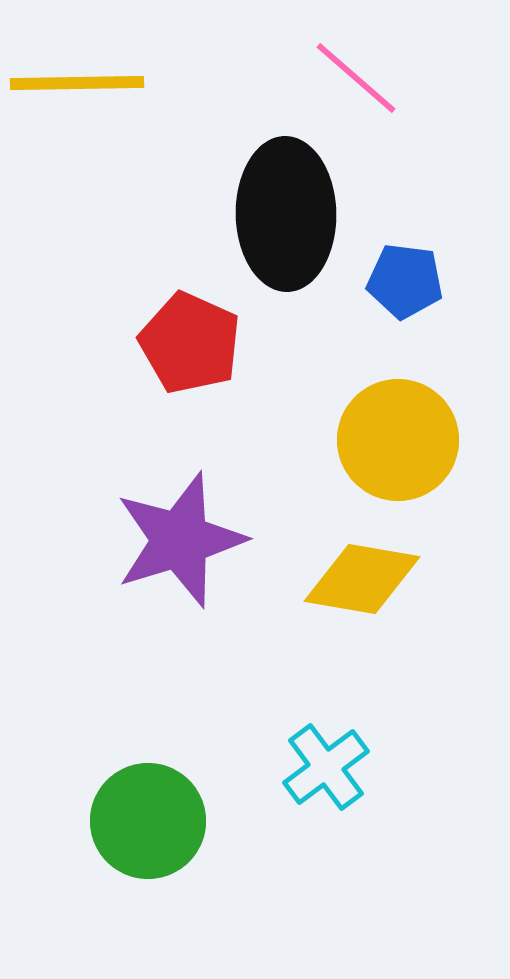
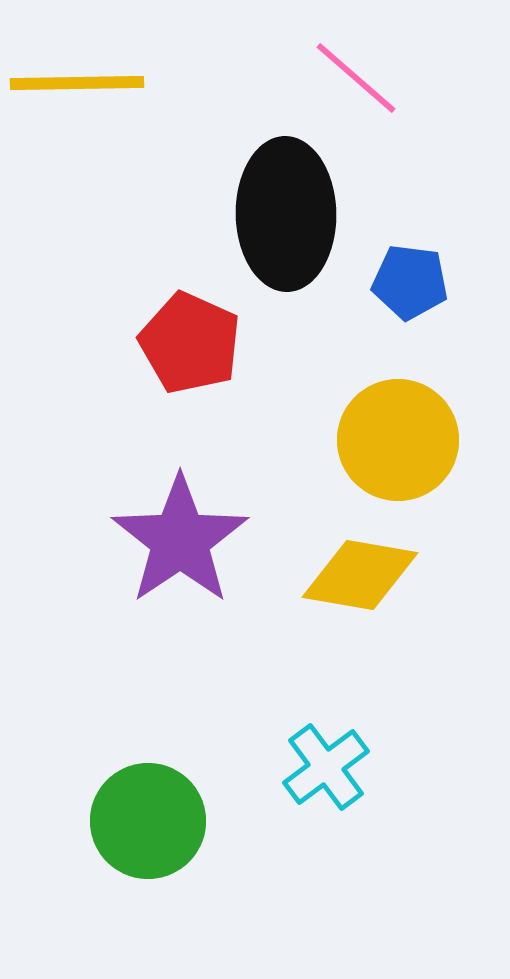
blue pentagon: moved 5 px right, 1 px down
purple star: rotated 17 degrees counterclockwise
yellow diamond: moved 2 px left, 4 px up
